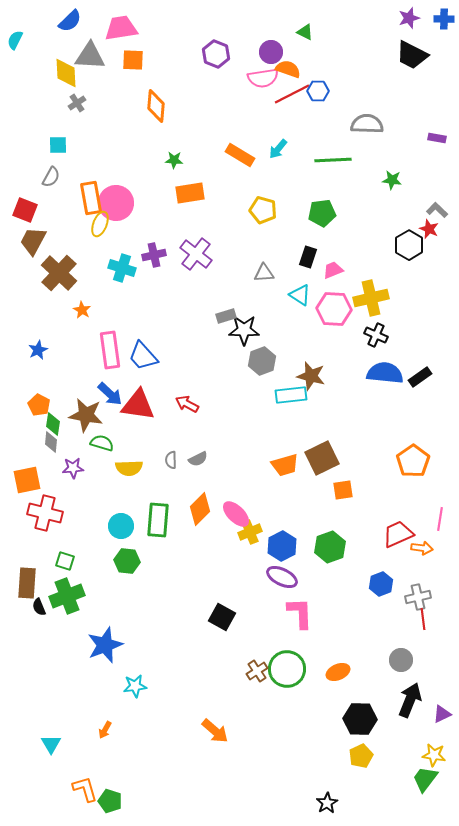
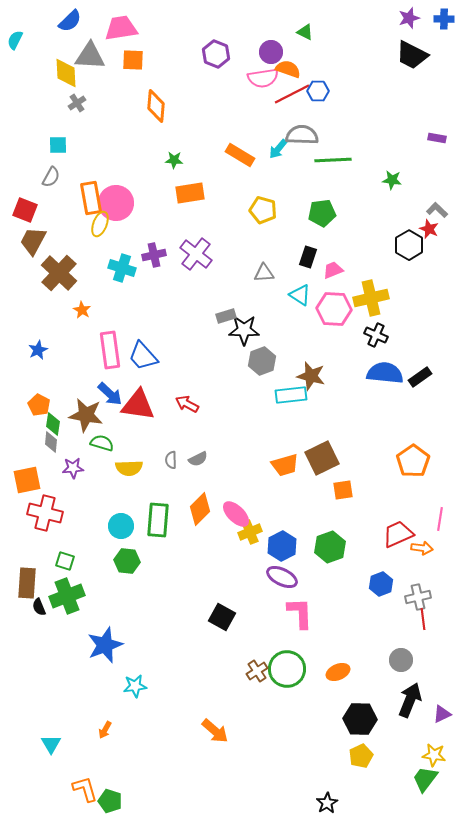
gray semicircle at (367, 124): moved 65 px left, 11 px down
